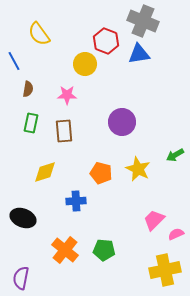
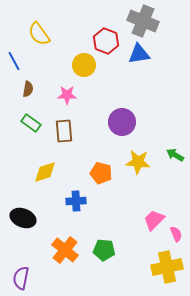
yellow circle: moved 1 px left, 1 px down
green rectangle: rotated 66 degrees counterclockwise
green arrow: rotated 60 degrees clockwise
yellow star: moved 7 px up; rotated 20 degrees counterclockwise
pink semicircle: rotated 91 degrees clockwise
yellow cross: moved 2 px right, 3 px up
